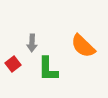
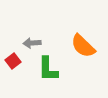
gray arrow: rotated 84 degrees clockwise
red square: moved 3 px up
